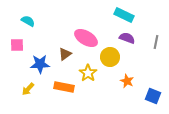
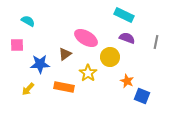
blue square: moved 11 px left
